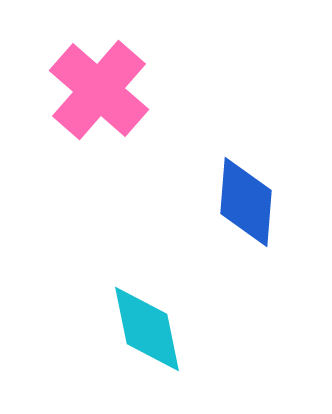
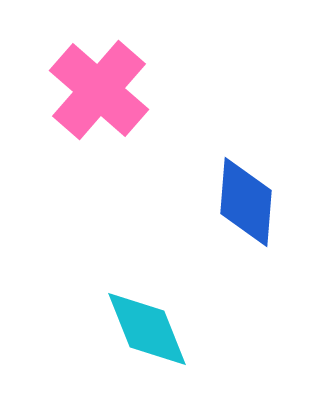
cyan diamond: rotated 10 degrees counterclockwise
